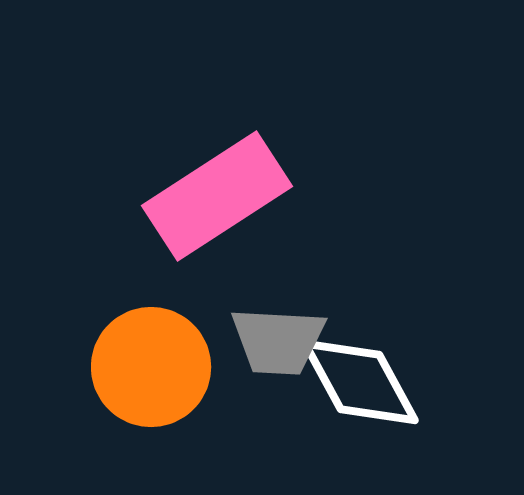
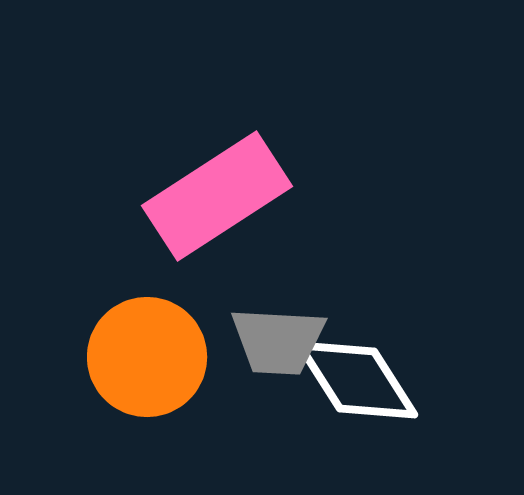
orange circle: moved 4 px left, 10 px up
white diamond: moved 3 px left, 2 px up; rotated 4 degrees counterclockwise
